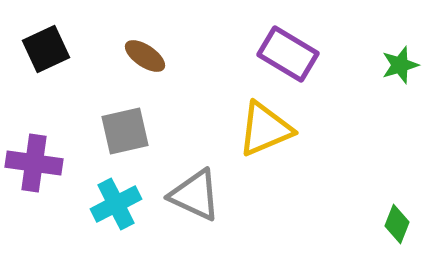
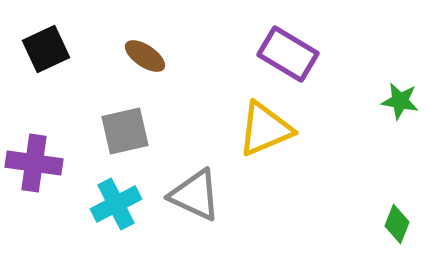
green star: moved 36 px down; rotated 27 degrees clockwise
